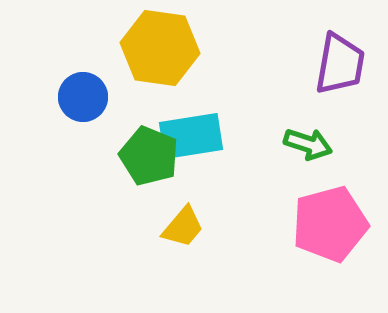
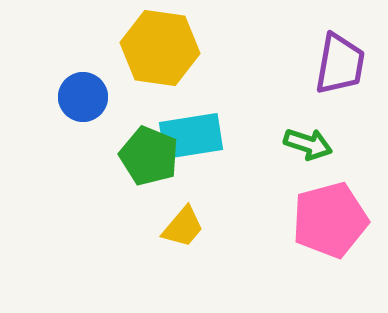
pink pentagon: moved 4 px up
